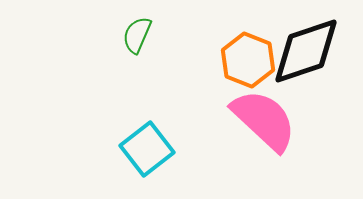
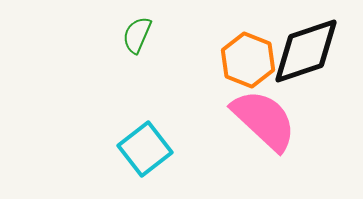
cyan square: moved 2 px left
